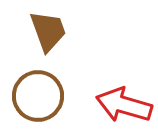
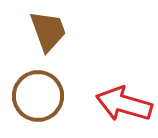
red arrow: moved 1 px up
